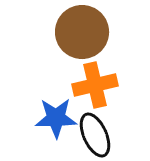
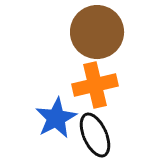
brown circle: moved 15 px right
blue star: rotated 27 degrees counterclockwise
